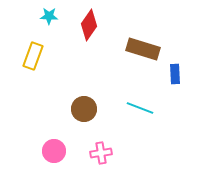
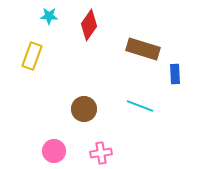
yellow rectangle: moved 1 px left
cyan line: moved 2 px up
